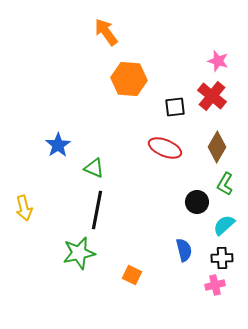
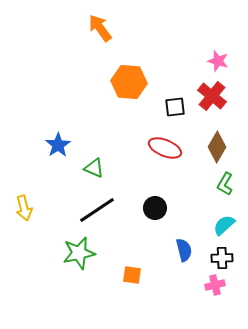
orange arrow: moved 6 px left, 4 px up
orange hexagon: moved 3 px down
black circle: moved 42 px left, 6 px down
black line: rotated 45 degrees clockwise
orange square: rotated 18 degrees counterclockwise
